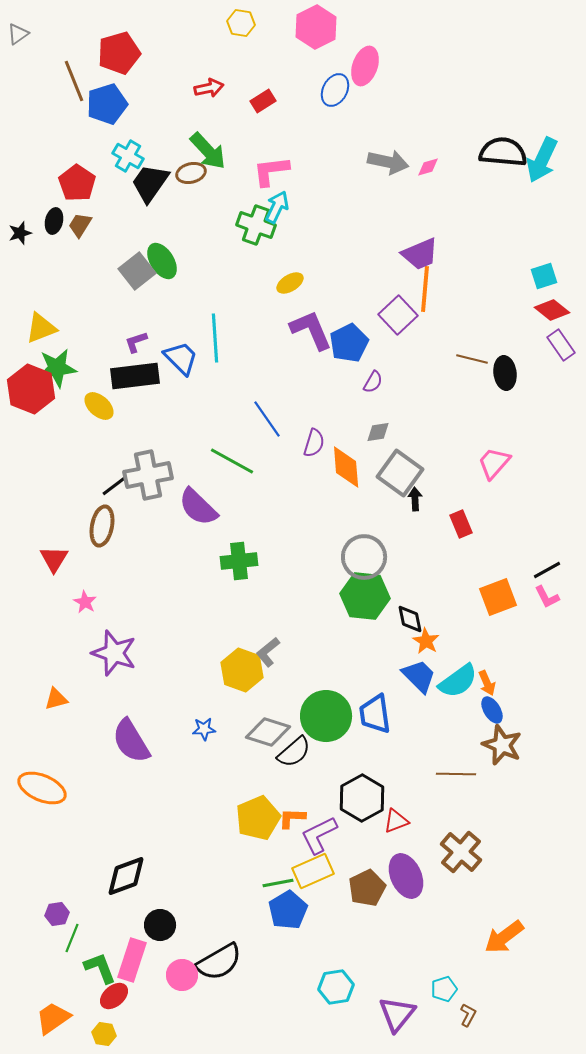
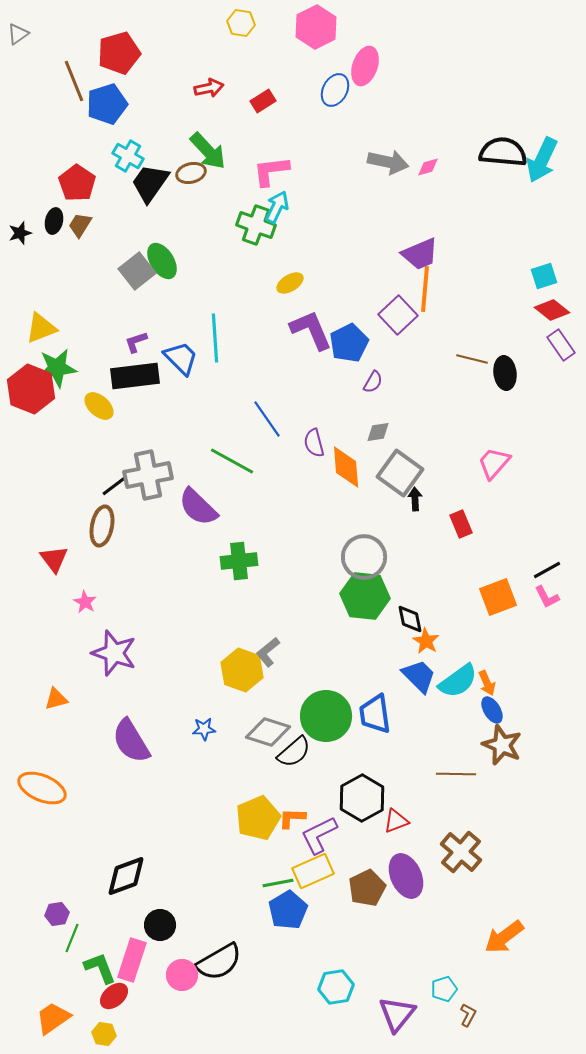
purple semicircle at (314, 443): rotated 148 degrees clockwise
red triangle at (54, 559): rotated 8 degrees counterclockwise
